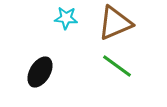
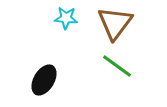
brown triangle: rotated 30 degrees counterclockwise
black ellipse: moved 4 px right, 8 px down
